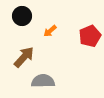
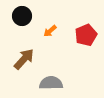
red pentagon: moved 4 px left, 1 px up
brown arrow: moved 2 px down
gray semicircle: moved 8 px right, 2 px down
